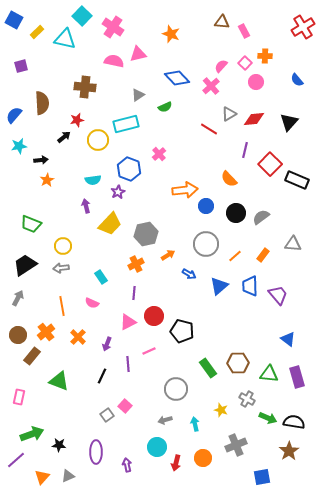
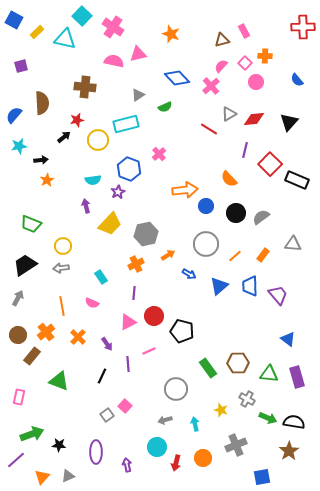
brown triangle at (222, 22): moved 18 px down; rotated 21 degrees counterclockwise
red cross at (303, 27): rotated 30 degrees clockwise
purple arrow at (107, 344): rotated 56 degrees counterclockwise
